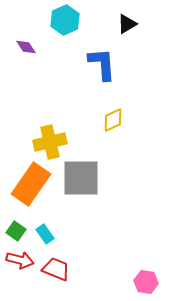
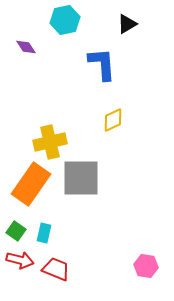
cyan hexagon: rotated 12 degrees clockwise
cyan rectangle: moved 1 px left, 1 px up; rotated 48 degrees clockwise
pink hexagon: moved 16 px up
